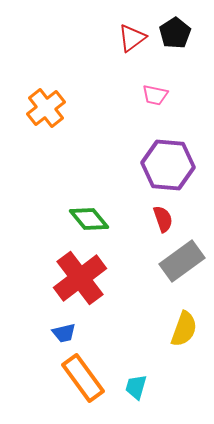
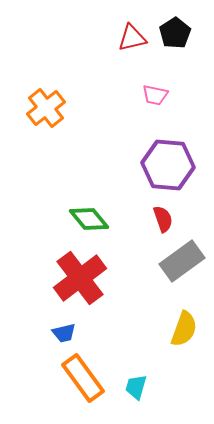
red triangle: rotated 24 degrees clockwise
